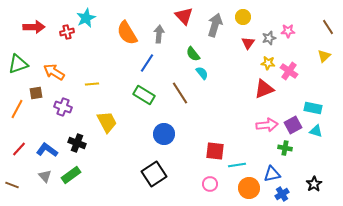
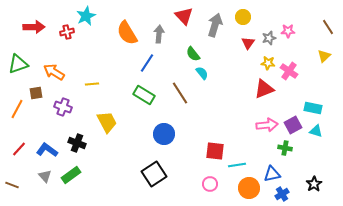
cyan star at (86, 18): moved 2 px up
